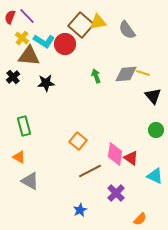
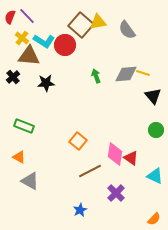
red circle: moved 1 px down
green rectangle: rotated 54 degrees counterclockwise
orange semicircle: moved 14 px right
